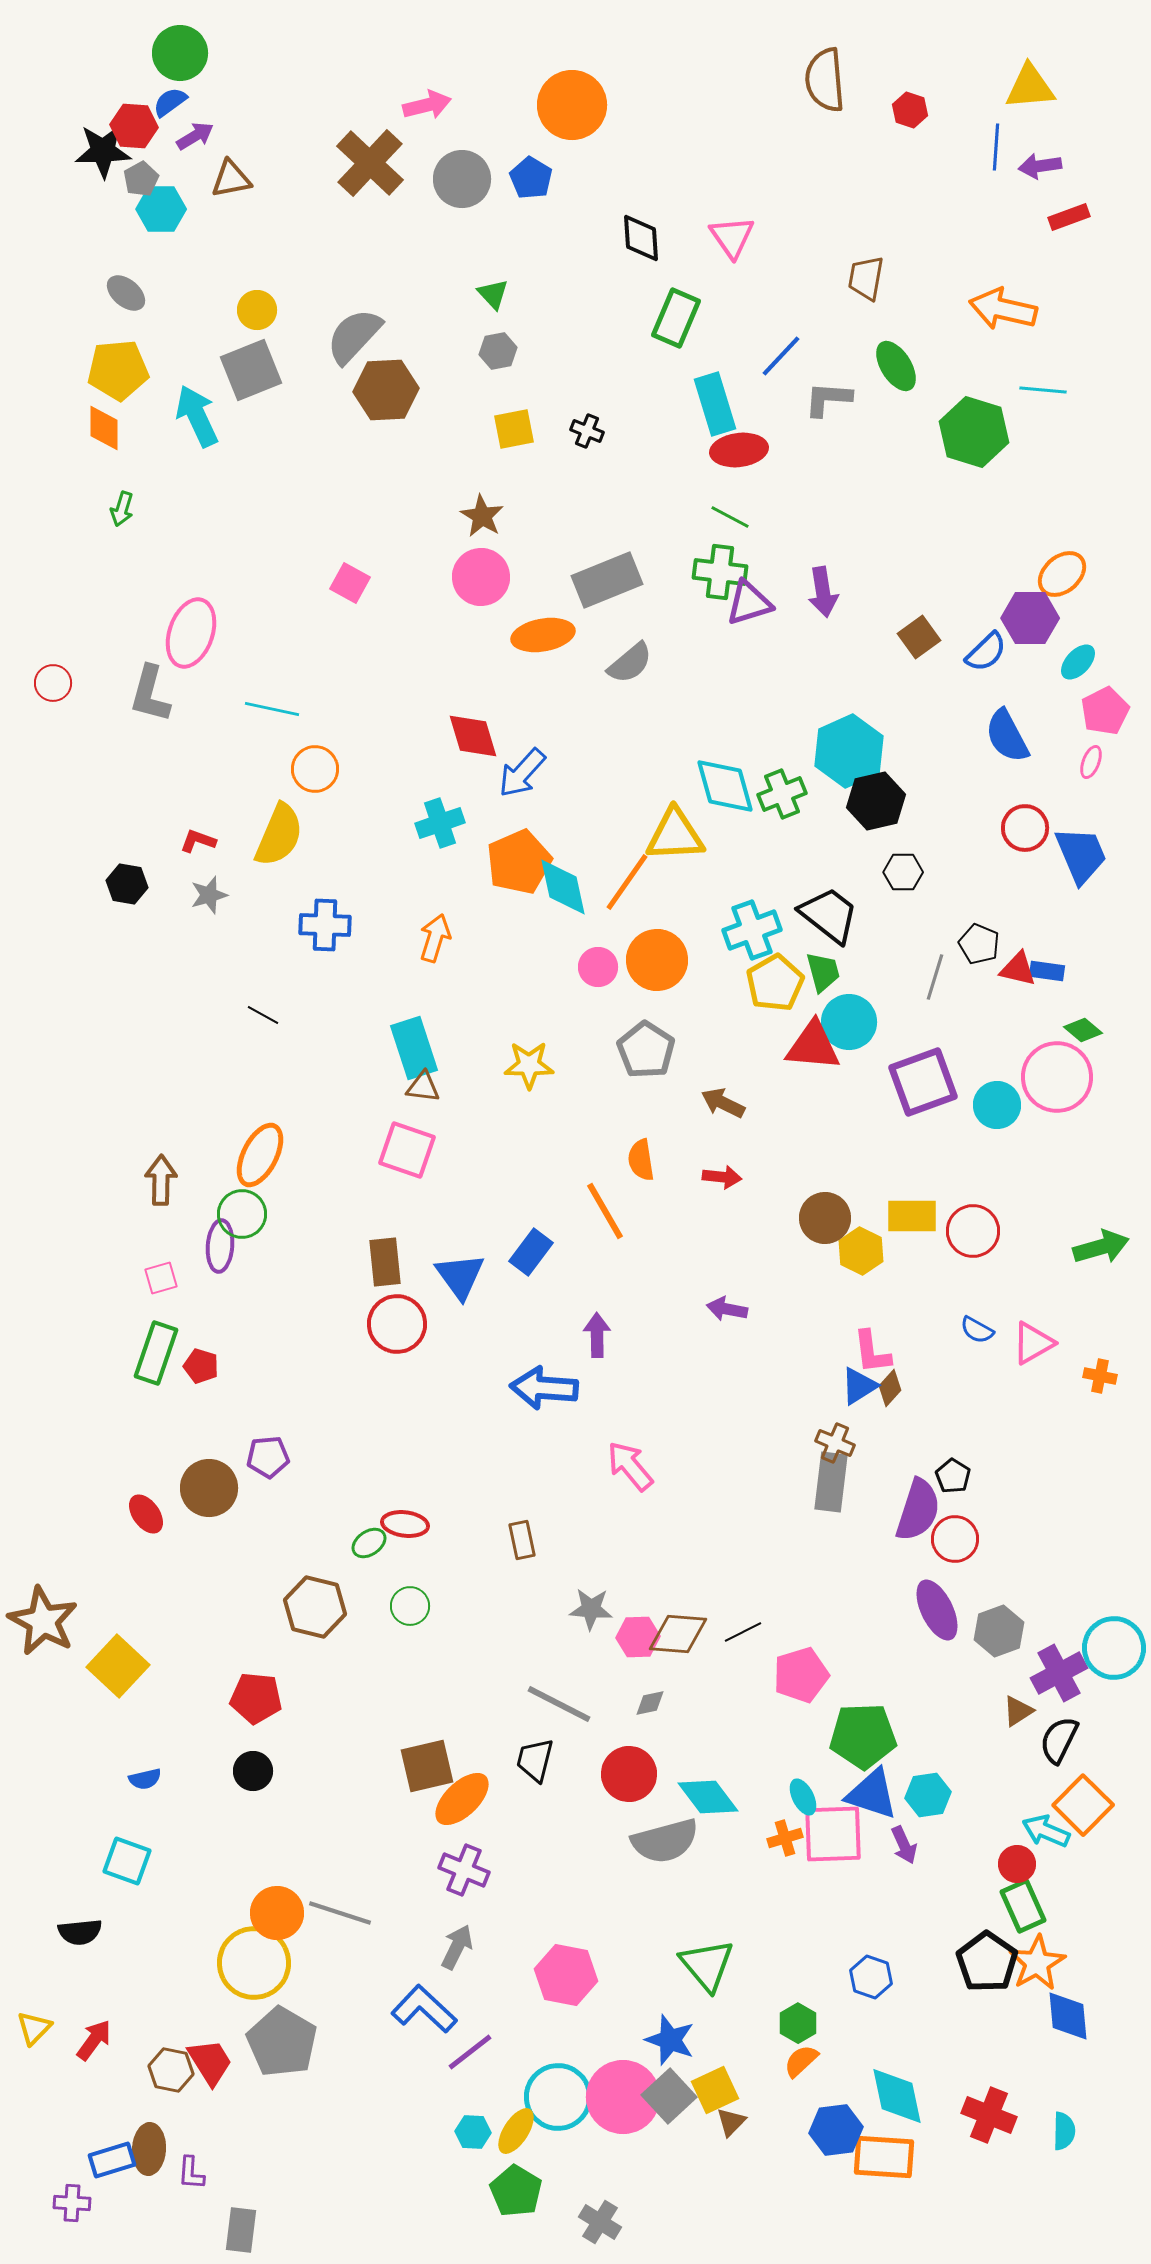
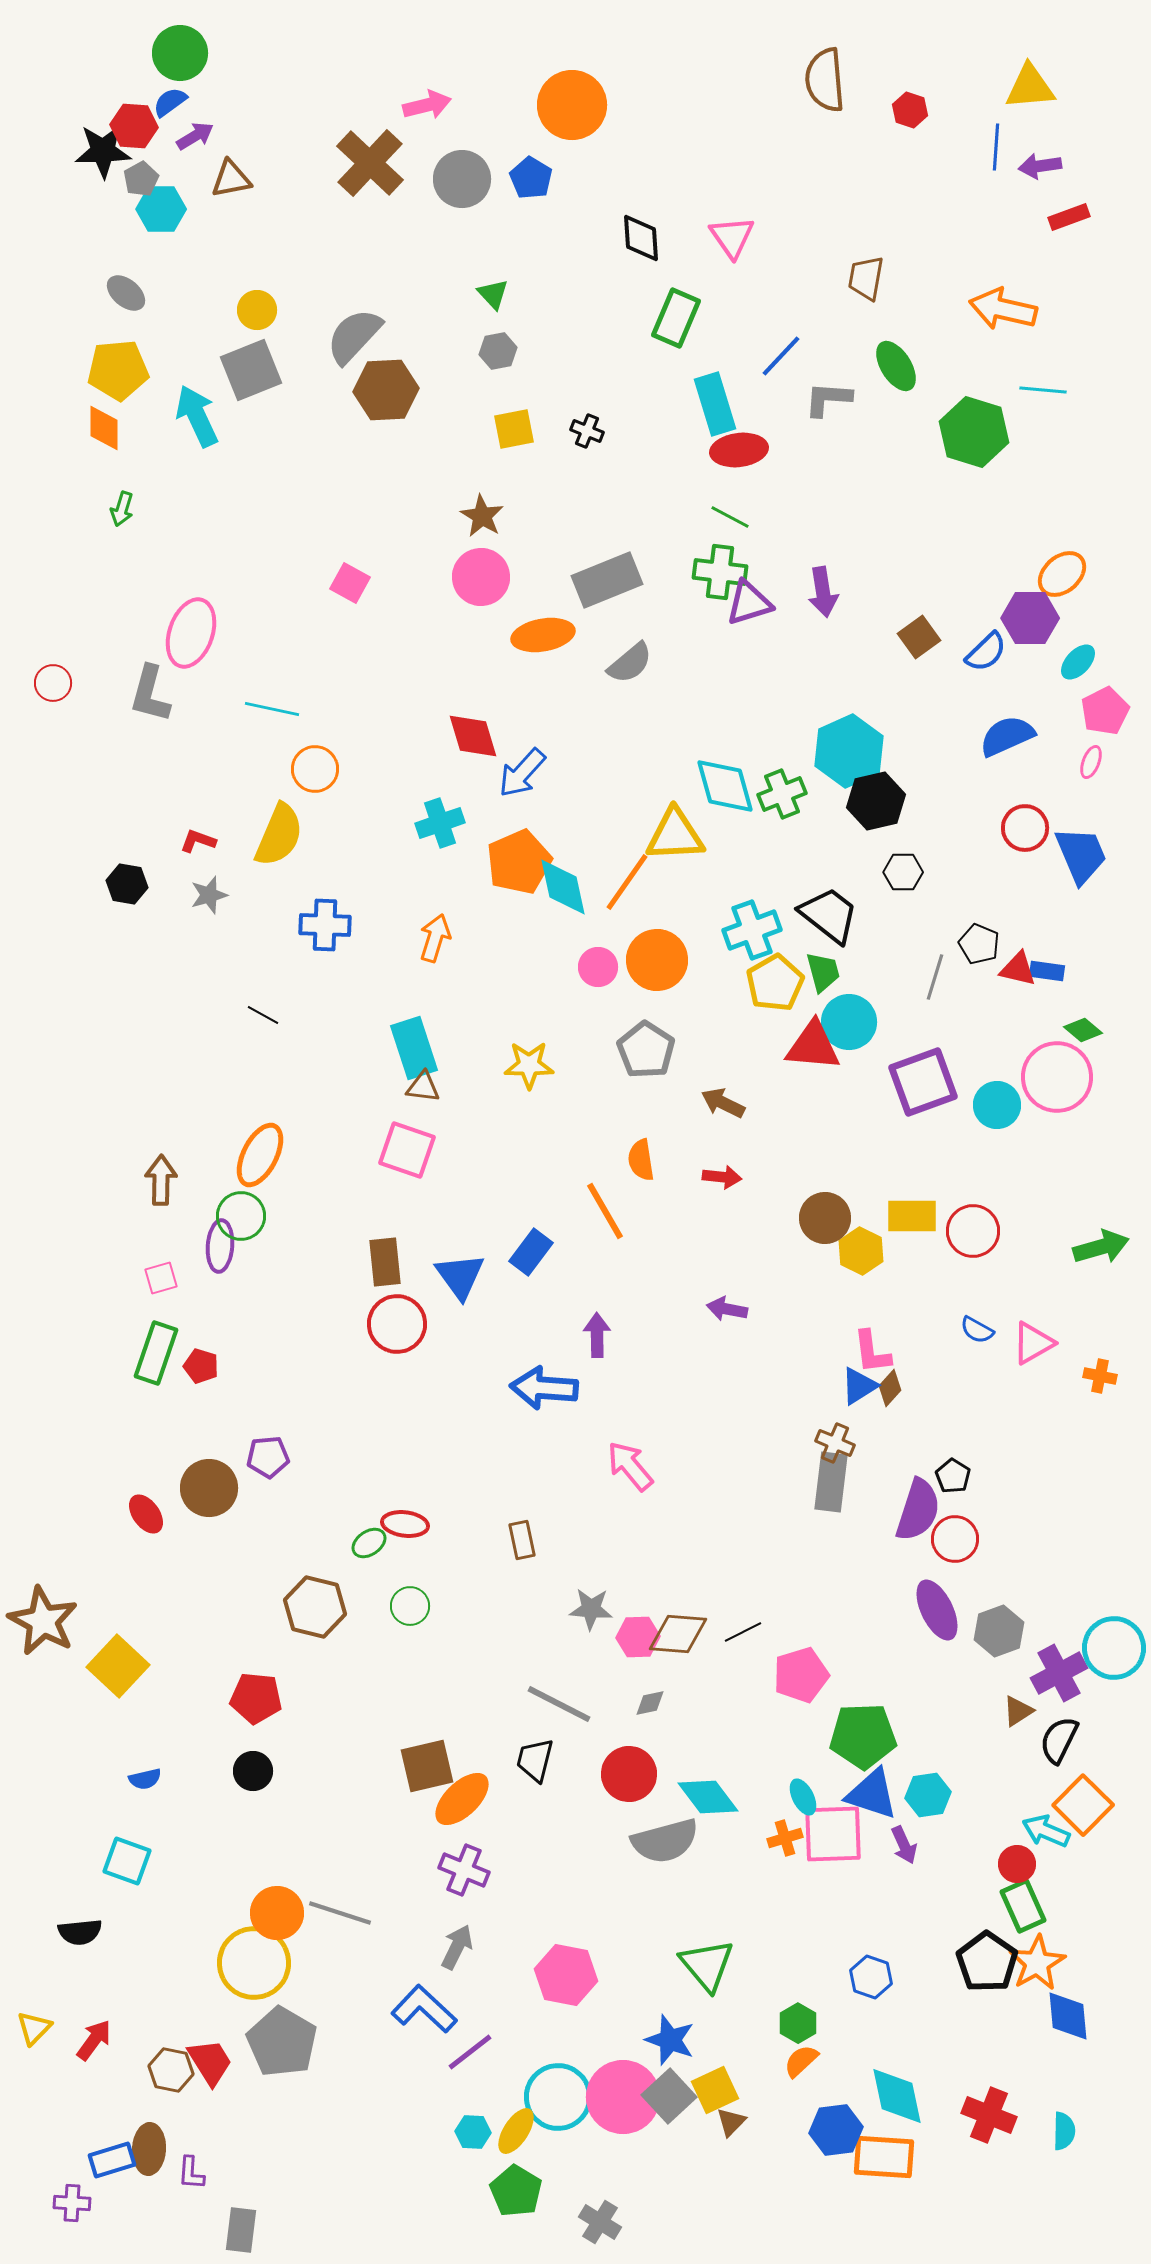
blue semicircle at (1007, 736): rotated 94 degrees clockwise
green circle at (242, 1214): moved 1 px left, 2 px down
